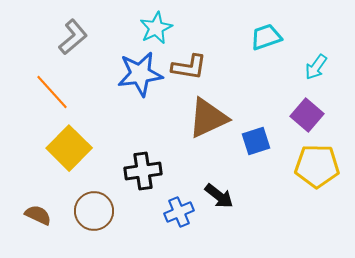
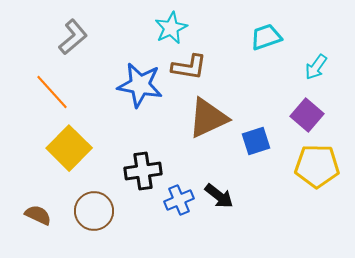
cyan star: moved 15 px right
blue star: moved 11 px down; rotated 18 degrees clockwise
blue cross: moved 12 px up
